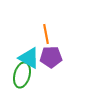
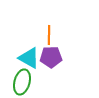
orange line: moved 3 px right, 1 px down; rotated 12 degrees clockwise
green ellipse: moved 7 px down
